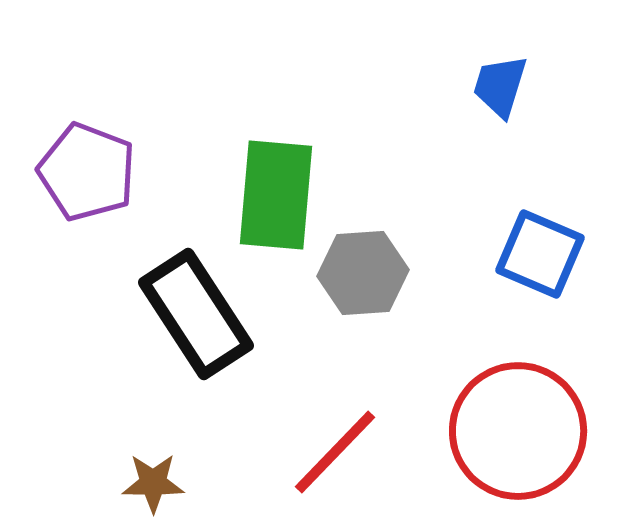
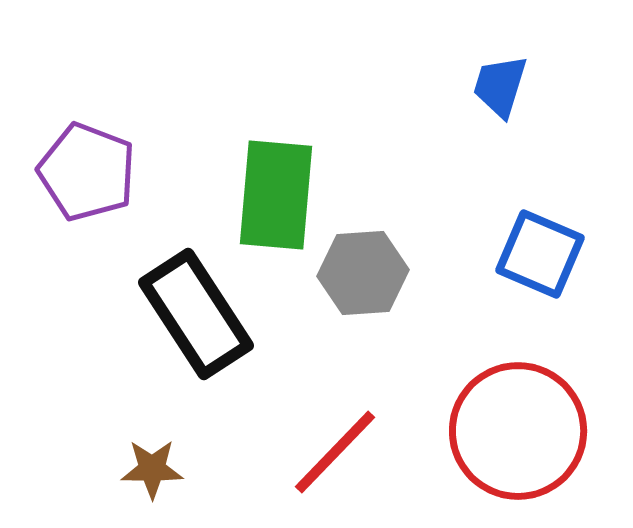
brown star: moved 1 px left, 14 px up
